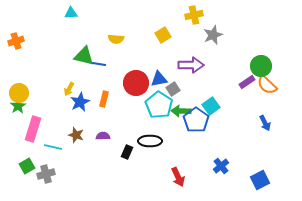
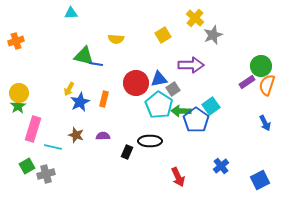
yellow cross: moved 1 px right, 3 px down; rotated 36 degrees counterclockwise
blue line: moved 3 px left
orange semicircle: rotated 65 degrees clockwise
